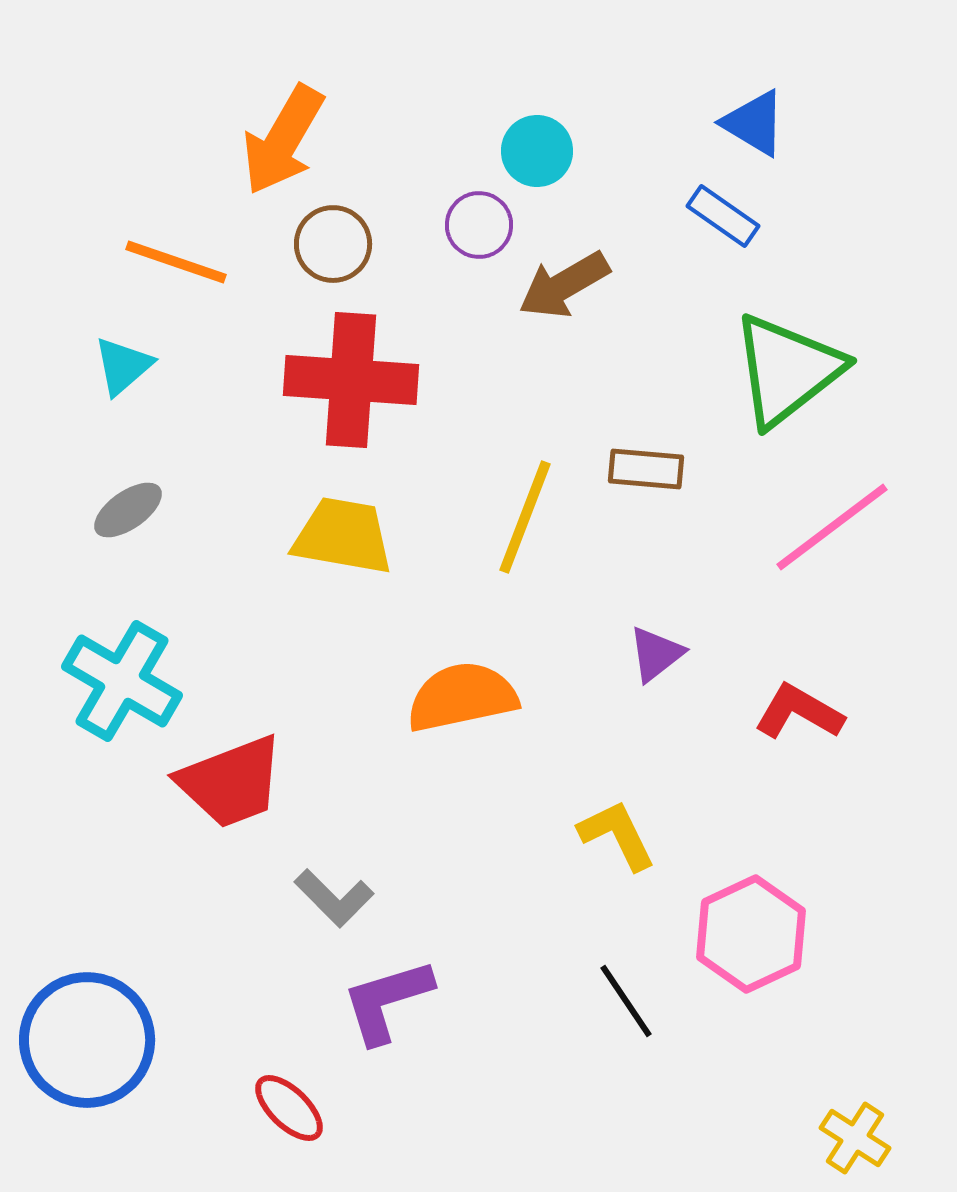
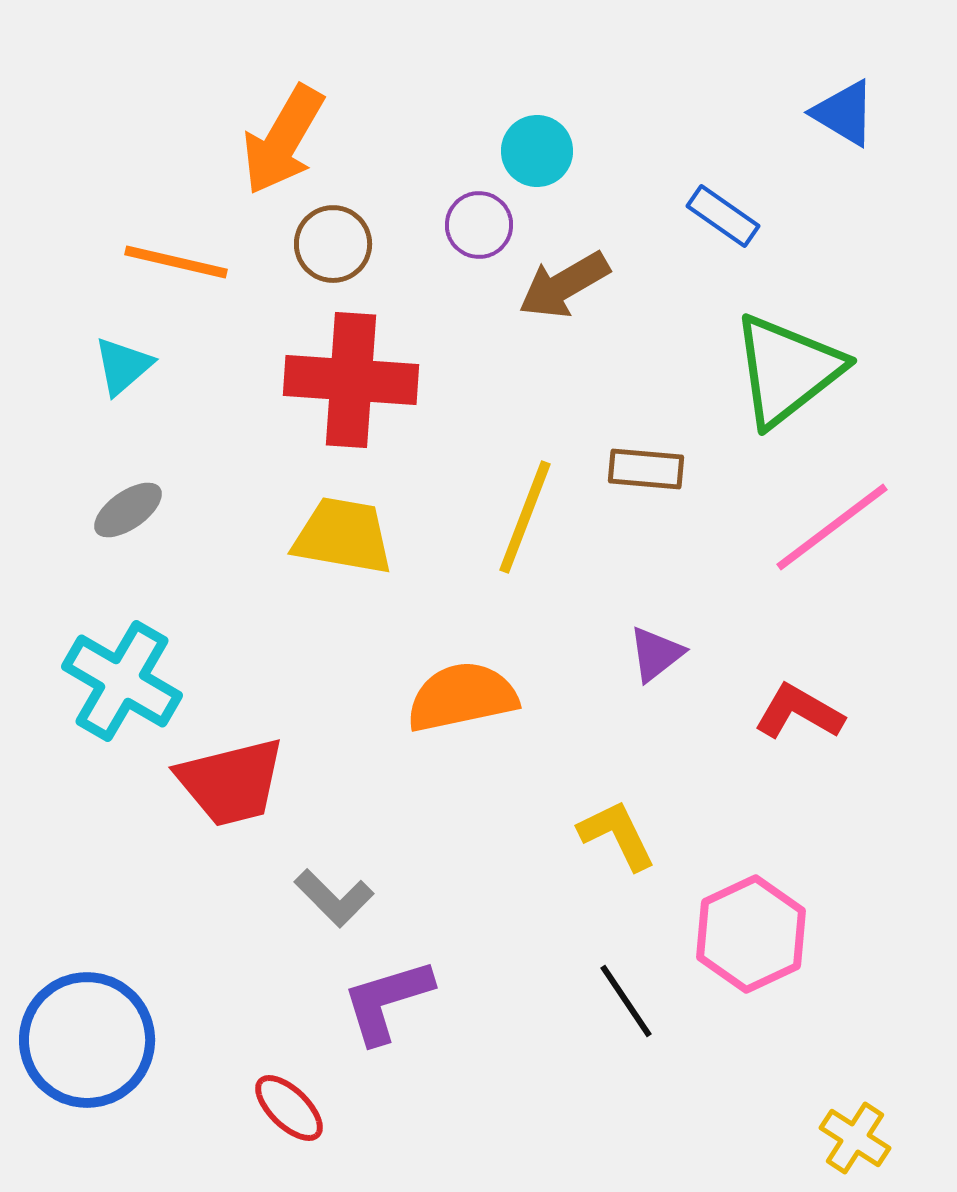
blue triangle: moved 90 px right, 10 px up
orange line: rotated 6 degrees counterclockwise
red trapezoid: rotated 7 degrees clockwise
